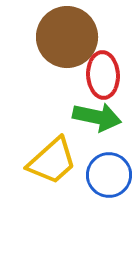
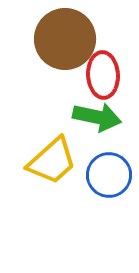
brown circle: moved 2 px left, 2 px down
